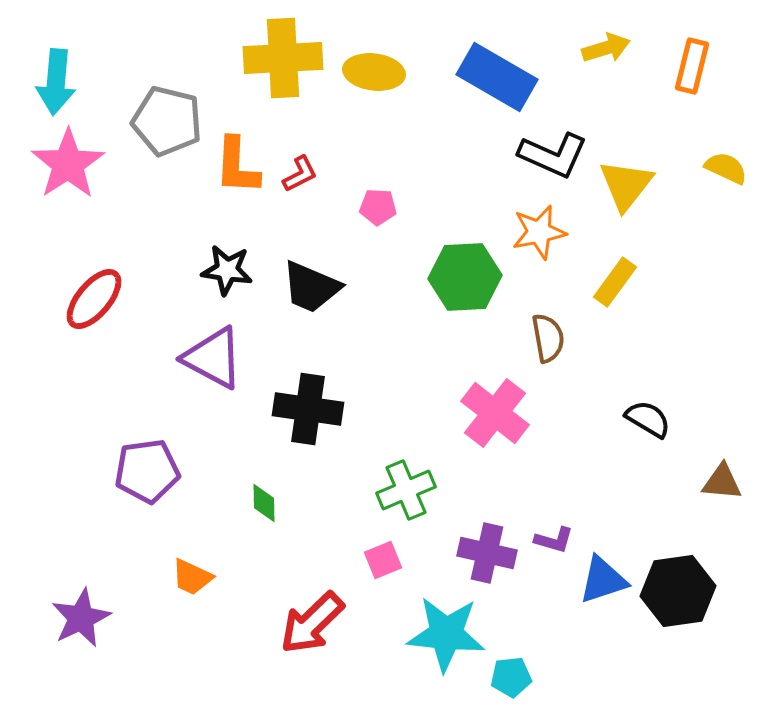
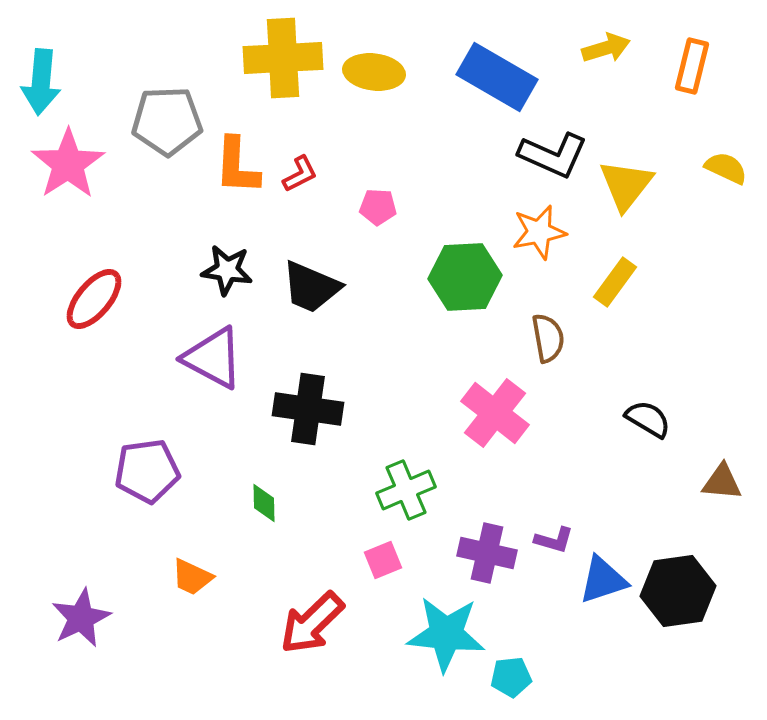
cyan arrow: moved 15 px left
gray pentagon: rotated 16 degrees counterclockwise
